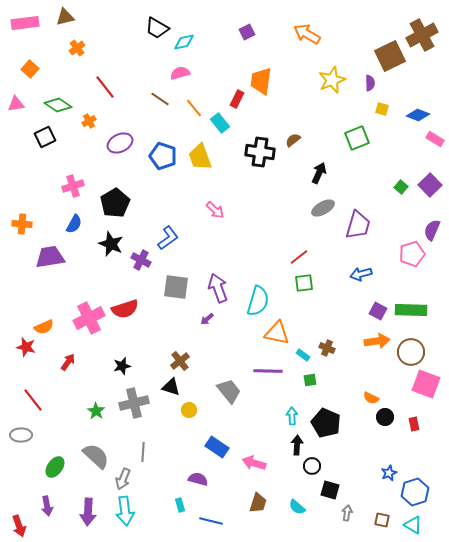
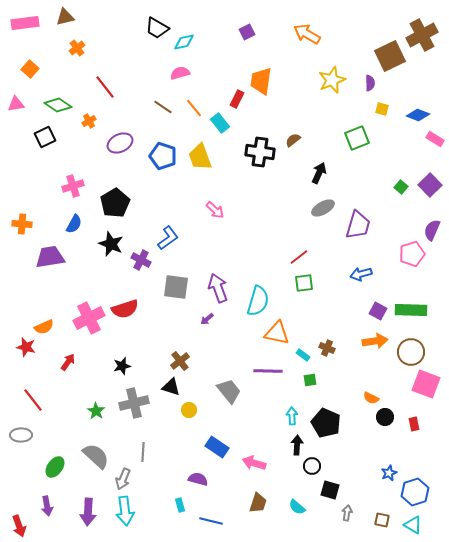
brown line at (160, 99): moved 3 px right, 8 px down
orange arrow at (377, 341): moved 2 px left
